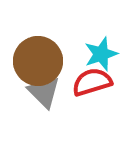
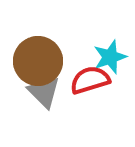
cyan star: moved 9 px right, 3 px down
red semicircle: moved 2 px left, 2 px up
